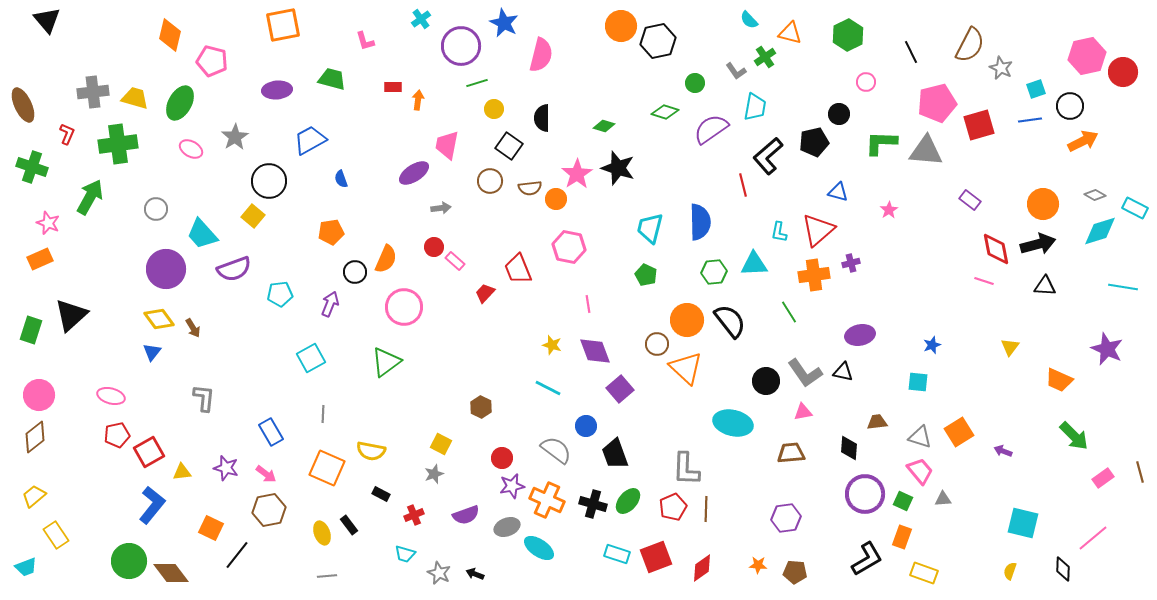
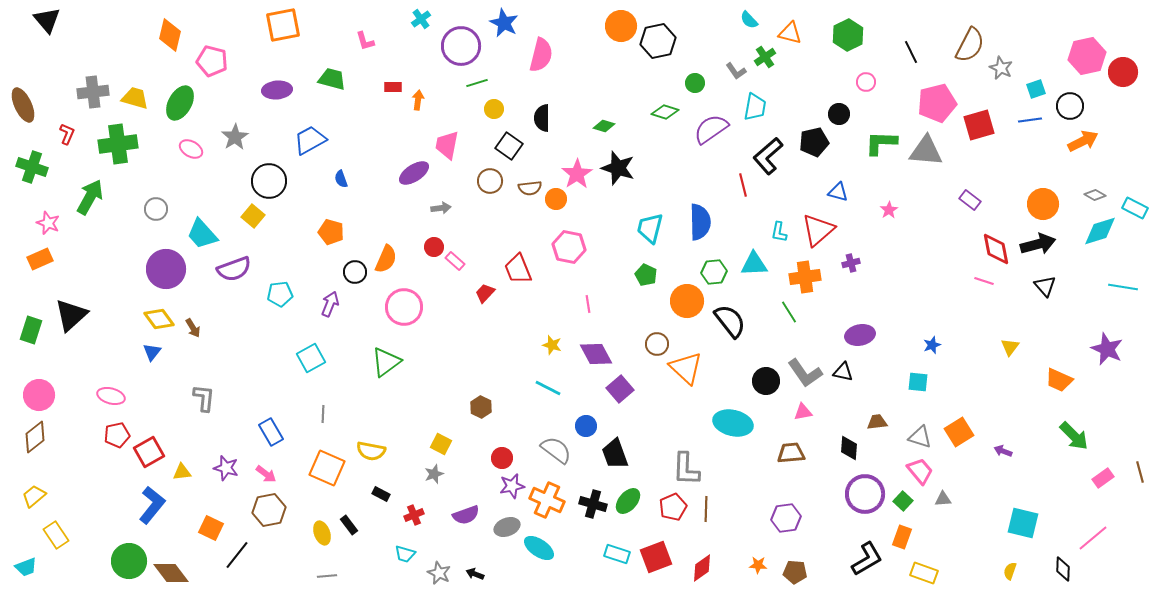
orange pentagon at (331, 232): rotated 25 degrees clockwise
orange cross at (814, 275): moved 9 px left, 2 px down
black triangle at (1045, 286): rotated 45 degrees clockwise
orange circle at (687, 320): moved 19 px up
purple diamond at (595, 351): moved 1 px right, 3 px down; rotated 8 degrees counterclockwise
green square at (903, 501): rotated 18 degrees clockwise
